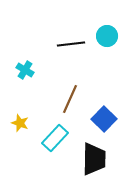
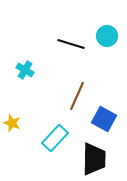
black line: rotated 24 degrees clockwise
brown line: moved 7 px right, 3 px up
blue square: rotated 15 degrees counterclockwise
yellow star: moved 8 px left
